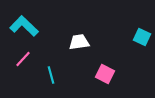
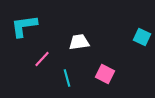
cyan L-shape: rotated 52 degrees counterclockwise
pink line: moved 19 px right
cyan line: moved 16 px right, 3 px down
